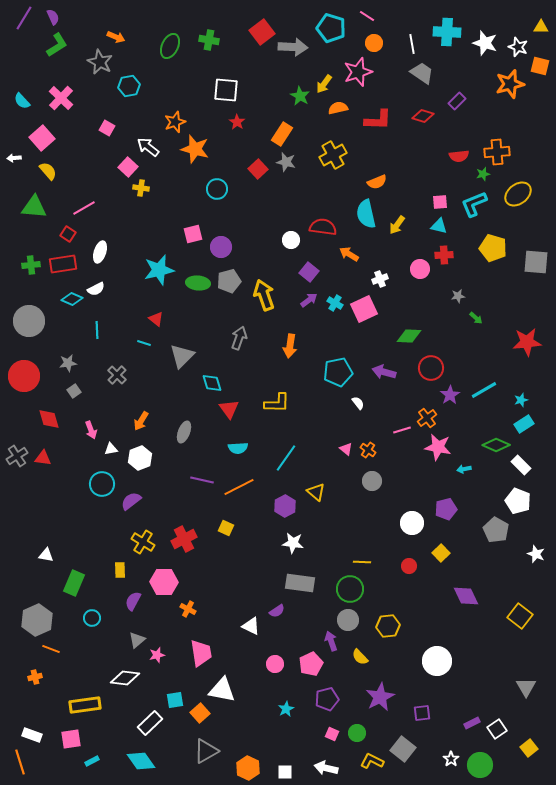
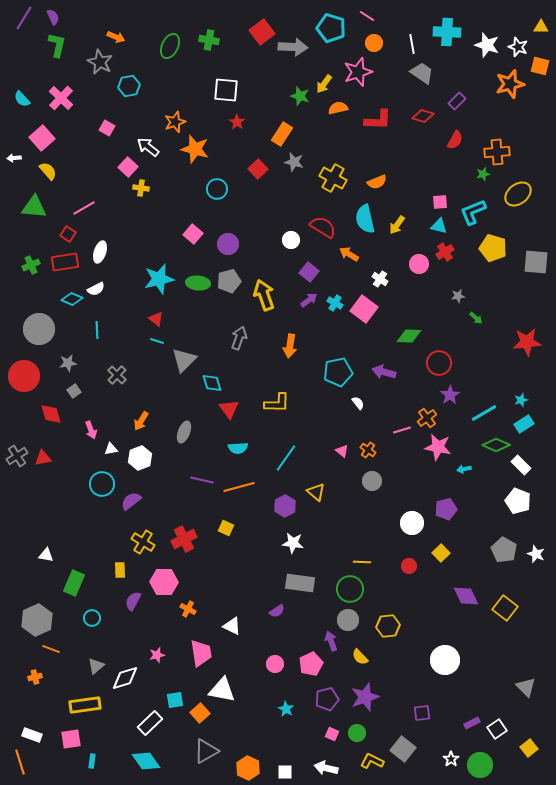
white star at (485, 43): moved 2 px right, 2 px down
green L-shape at (57, 45): rotated 45 degrees counterclockwise
green star at (300, 96): rotated 12 degrees counterclockwise
cyan semicircle at (22, 101): moved 2 px up
yellow cross at (333, 155): moved 23 px down; rotated 32 degrees counterclockwise
red semicircle at (459, 156): moved 4 px left, 16 px up; rotated 54 degrees counterclockwise
gray star at (286, 162): moved 8 px right
cyan L-shape at (474, 204): moved 1 px left, 8 px down
cyan semicircle at (366, 214): moved 1 px left, 5 px down
red semicircle at (323, 227): rotated 24 degrees clockwise
pink square at (193, 234): rotated 36 degrees counterclockwise
purple circle at (221, 247): moved 7 px right, 3 px up
red cross at (444, 255): moved 1 px right, 3 px up; rotated 30 degrees counterclockwise
red rectangle at (63, 264): moved 2 px right, 2 px up
green cross at (31, 265): rotated 18 degrees counterclockwise
pink circle at (420, 269): moved 1 px left, 5 px up
cyan star at (159, 270): moved 9 px down
white cross at (380, 279): rotated 35 degrees counterclockwise
pink square at (364, 309): rotated 28 degrees counterclockwise
gray circle at (29, 321): moved 10 px right, 8 px down
cyan line at (144, 343): moved 13 px right, 2 px up
gray triangle at (182, 356): moved 2 px right, 4 px down
red circle at (431, 368): moved 8 px right, 5 px up
cyan line at (484, 390): moved 23 px down
red diamond at (49, 419): moved 2 px right, 5 px up
pink triangle at (346, 449): moved 4 px left, 2 px down
red triangle at (43, 458): rotated 18 degrees counterclockwise
orange line at (239, 487): rotated 12 degrees clockwise
gray pentagon at (496, 530): moved 8 px right, 20 px down
yellow square at (520, 616): moved 15 px left, 8 px up
white triangle at (251, 626): moved 19 px left
gray triangle at (137, 640): moved 41 px left, 26 px down
white circle at (437, 661): moved 8 px right, 1 px up
white diamond at (125, 678): rotated 24 degrees counterclockwise
gray triangle at (526, 687): rotated 15 degrees counterclockwise
purple star at (380, 697): moved 15 px left; rotated 8 degrees clockwise
cyan star at (286, 709): rotated 14 degrees counterclockwise
cyan rectangle at (92, 761): rotated 56 degrees counterclockwise
cyan diamond at (141, 761): moved 5 px right
